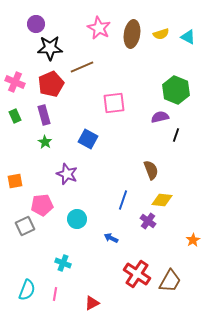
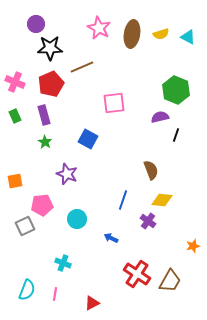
orange star: moved 6 px down; rotated 16 degrees clockwise
